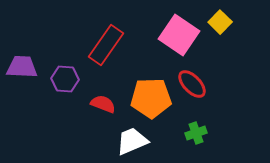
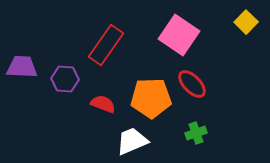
yellow square: moved 26 px right
